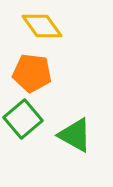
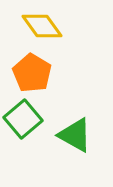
orange pentagon: rotated 24 degrees clockwise
